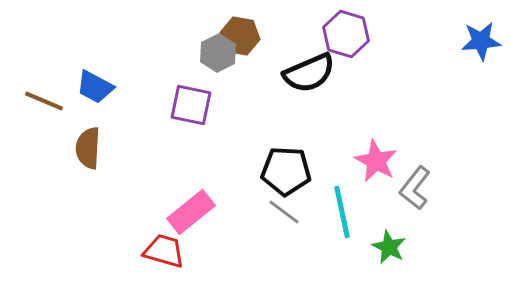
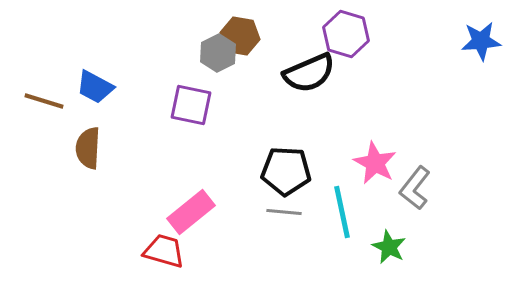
brown line: rotated 6 degrees counterclockwise
pink star: moved 1 px left, 2 px down
gray line: rotated 32 degrees counterclockwise
